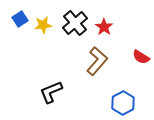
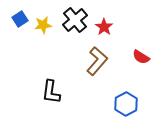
black cross: moved 3 px up
black L-shape: rotated 60 degrees counterclockwise
blue hexagon: moved 3 px right, 1 px down
